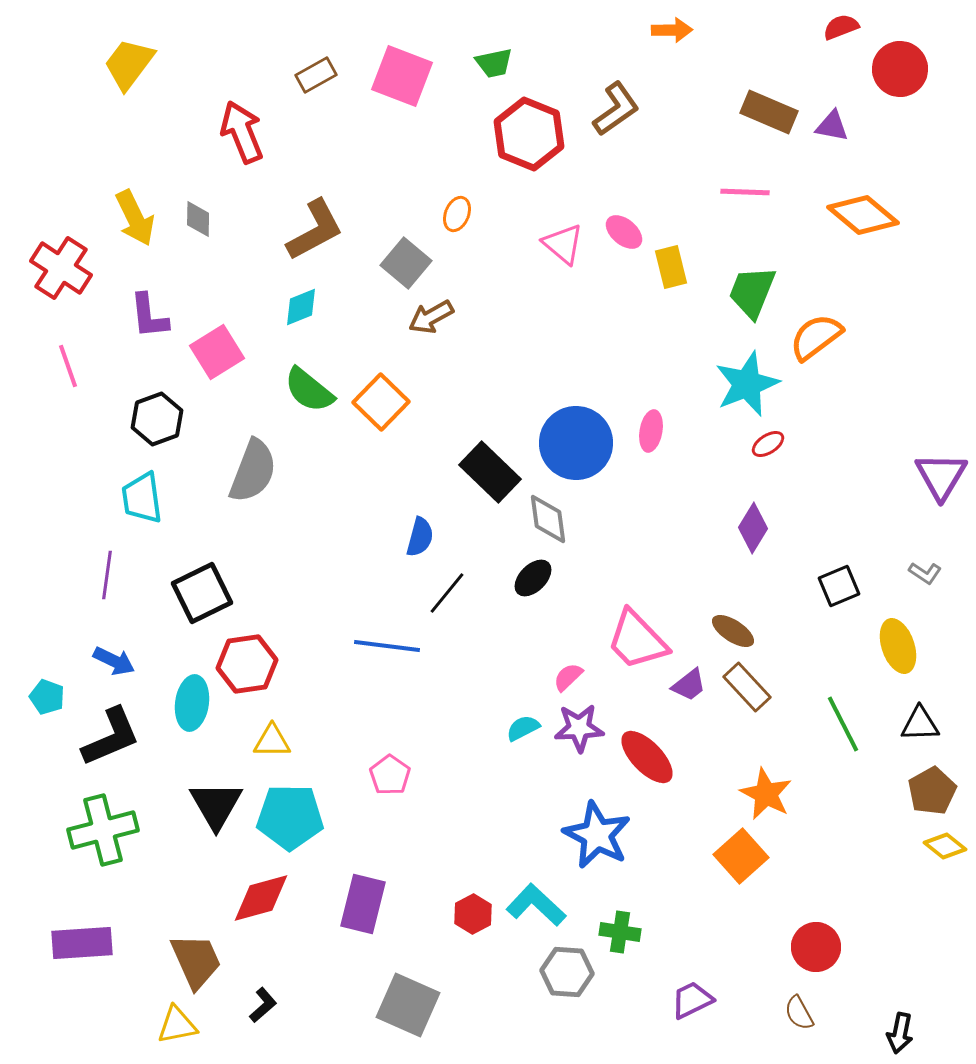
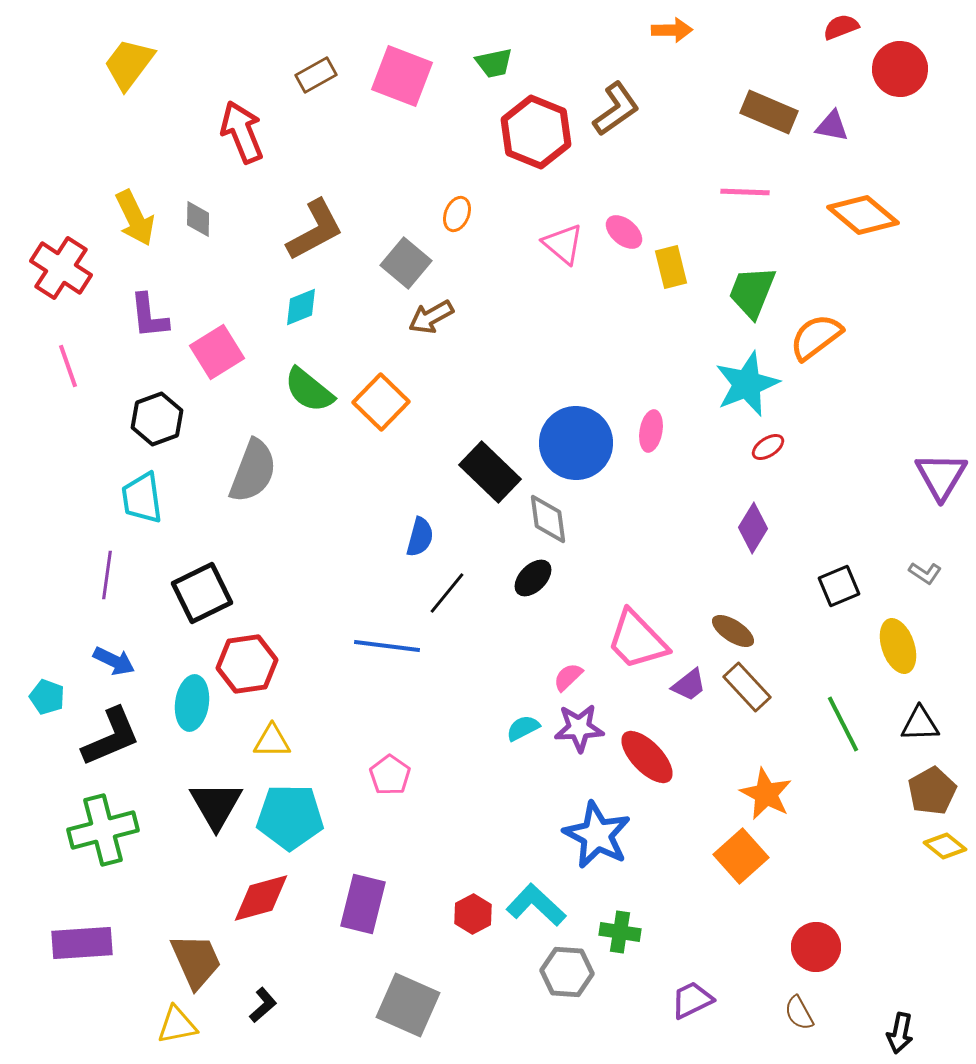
red hexagon at (529, 134): moved 7 px right, 2 px up
red ellipse at (768, 444): moved 3 px down
